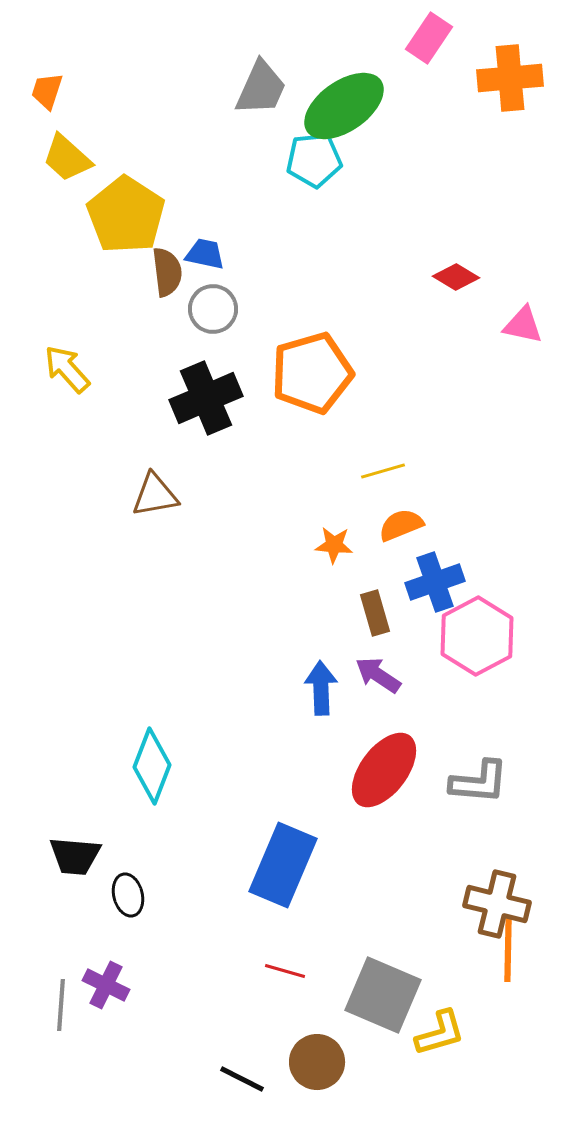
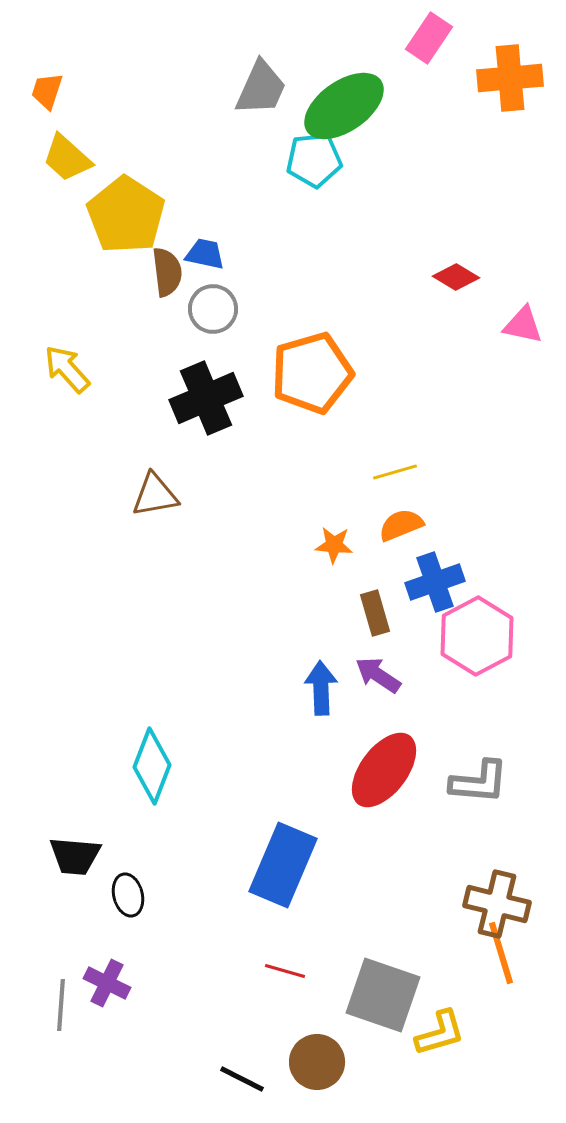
yellow line: moved 12 px right, 1 px down
orange line: moved 7 px left, 3 px down; rotated 18 degrees counterclockwise
purple cross: moved 1 px right, 2 px up
gray square: rotated 4 degrees counterclockwise
